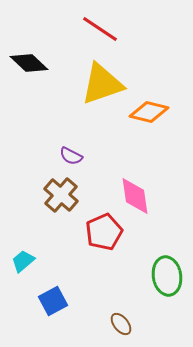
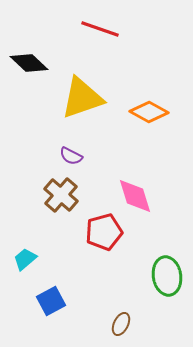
red line: rotated 15 degrees counterclockwise
yellow triangle: moved 20 px left, 14 px down
orange diamond: rotated 15 degrees clockwise
pink diamond: rotated 9 degrees counterclockwise
red pentagon: rotated 9 degrees clockwise
cyan trapezoid: moved 2 px right, 2 px up
blue square: moved 2 px left
brown ellipse: rotated 65 degrees clockwise
